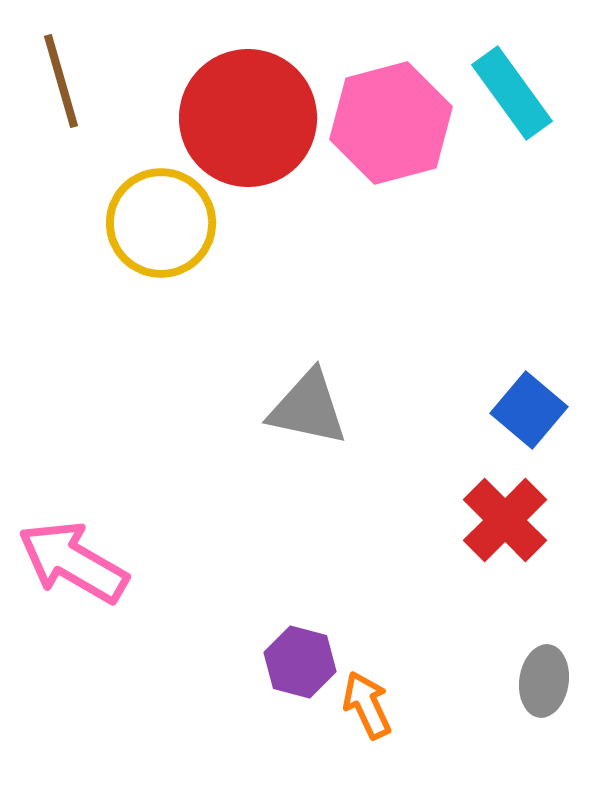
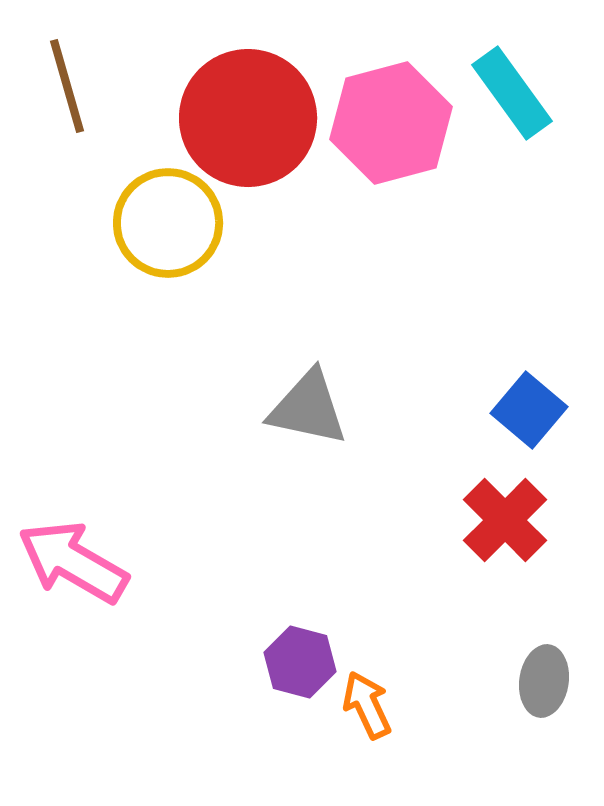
brown line: moved 6 px right, 5 px down
yellow circle: moved 7 px right
